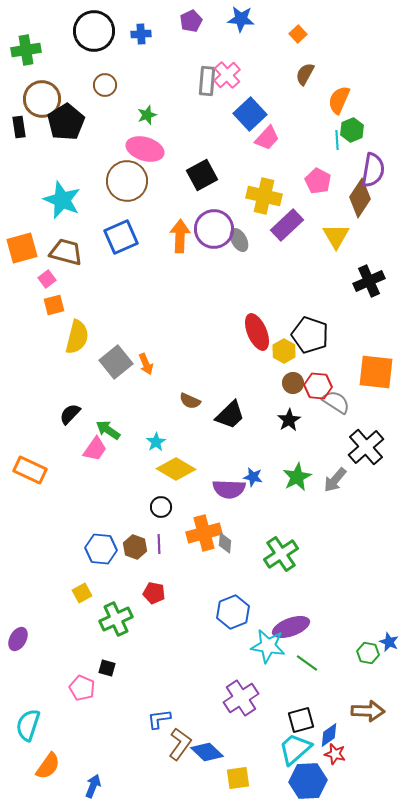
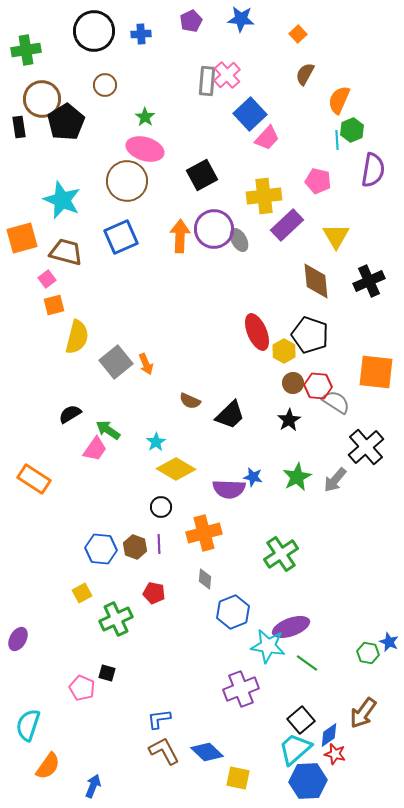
green star at (147, 115): moved 2 px left, 2 px down; rotated 18 degrees counterclockwise
pink pentagon at (318, 181): rotated 15 degrees counterclockwise
yellow cross at (264, 196): rotated 20 degrees counterclockwise
brown diamond at (360, 198): moved 44 px left, 83 px down; rotated 39 degrees counterclockwise
orange square at (22, 248): moved 10 px up
black semicircle at (70, 414): rotated 15 degrees clockwise
orange rectangle at (30, 470): moved 4 px right, 9 px down; rotated 8 degrees clockwise
gray diamond at (225, 543): moved 20 px left, 36 px down
black square at (107, 668): moved 5 px down
purple cross at (241, 698): moved 9 px up; rotated 12 degrees clockwise
brown arrow at (368, 711): moved 5 px left, 2 px down; rotated 124 degrees clockwise
black square at (301, 720): rotated 24 degrees counterclockwise
brown L-shape at (180, 744): moved 16 px left, 7 px down; rotated 64 degrees counterclockwise
yellow square at (238, 778): rotated 20 degrees clockwise
